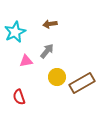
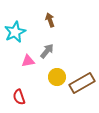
brown arrow: moved 4 px up; rotated 80 degrees clockwise
pink triangle: moved 2 px right
